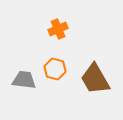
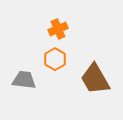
orange hexagon: moved 10 px up; rotated 15 degrees clockwise
